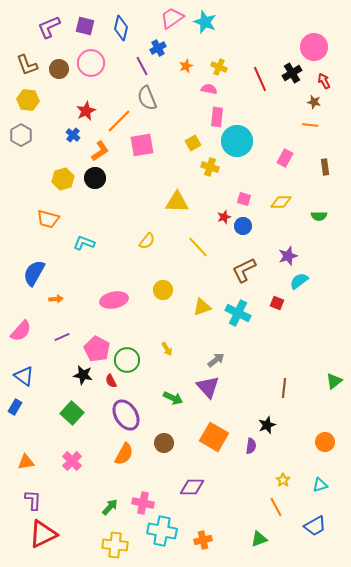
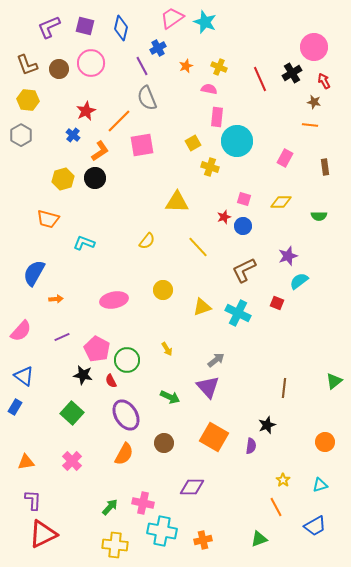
green arrow at (173, 398): moved 3 px left, 1 px up
